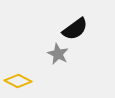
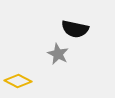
black semicircle: rotated 48 degrees clockwise
